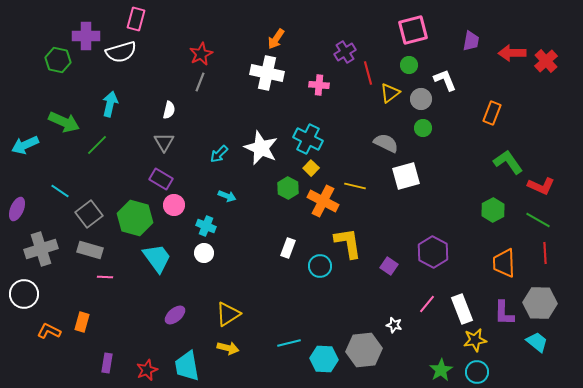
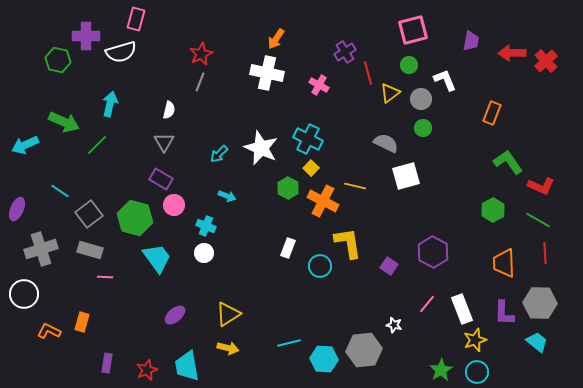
pink cross at (319, 85): rotated 24 degrees clockwise
yellow star at (475, 340): rotated 10 degrees counterclockwise
